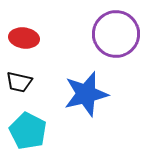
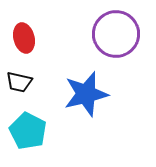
red ellipse: rotated 68 degrees clockwise
